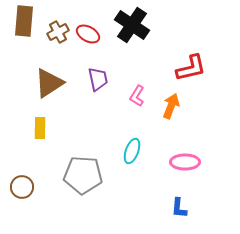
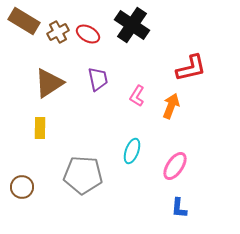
brown rectangle: rotated 64 degrees counterclockwise
pink ellipse: moved 10 px left, 4 px down; rotated 56 degrees counterclockwise
